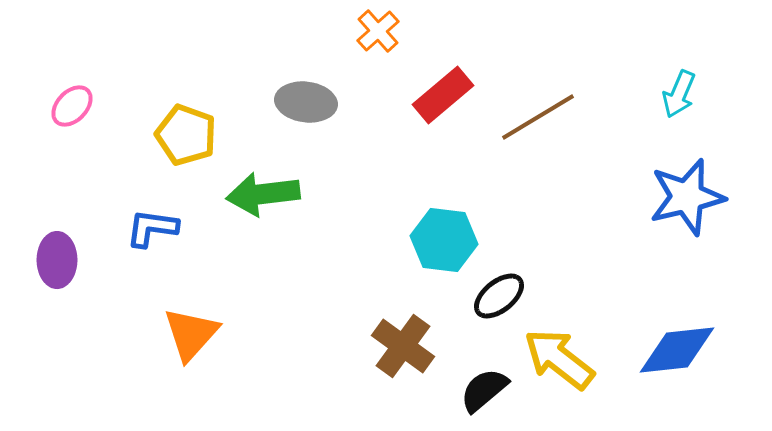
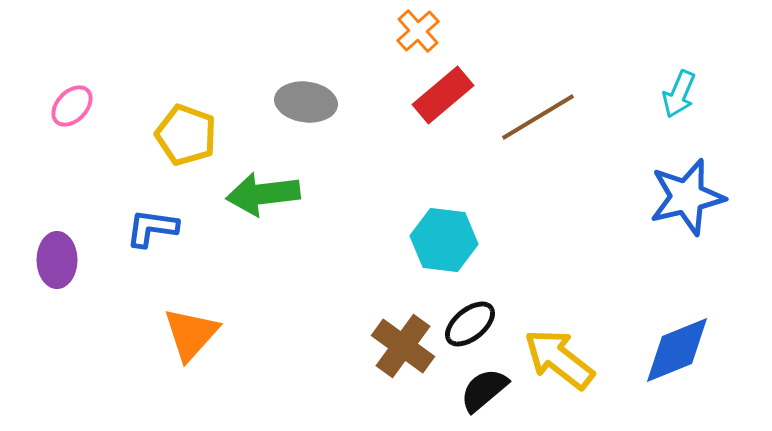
orange cross: moved 40 px right
black ellipse: moved 29 px left, 28 px down
blue diamond: rotated 16 degrees counterclockwise
